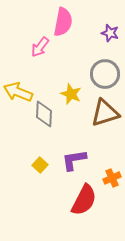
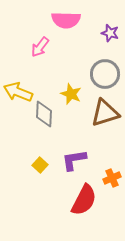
pink semicircle: moved 3 px right, 2 px up; rotated 80 degrees clockwise
